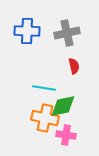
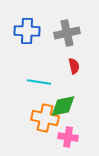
cyan line: moved 5 px left, 6 px up
pink cross: moved 2 px right, 2 px down
